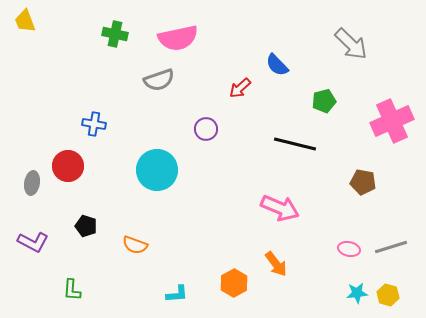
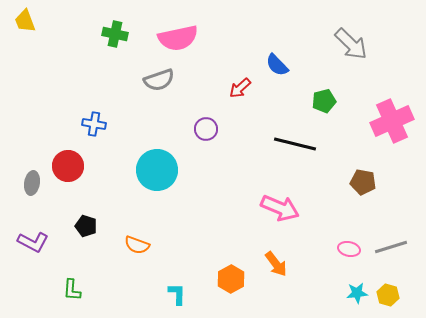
orange semicircle: moved 2 px right
orange hexagon: moved 3 px left, 4 px up
cyan L-shape: rotated 85 degrees counterclockwise
